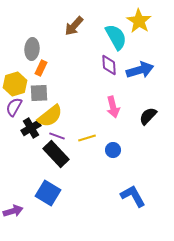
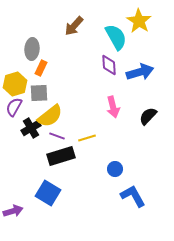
blue arrow: moved 2 px down
blue circle: moved 2 px right, 19 px down
black rectangle: moved 5 px right, 2 px down; rotated 64 degrees counterclockwise
